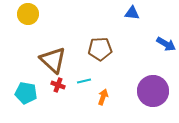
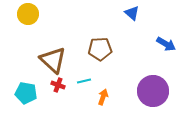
blue triangle: rotated 35 degrees clockwise
